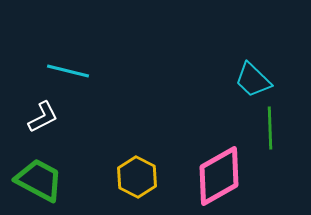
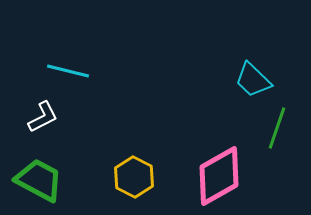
green line: moved 7 px right; rotated 21 degrees clockwise
yellow hexagon: moved 3 px left
